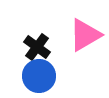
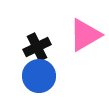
black cross: rotated 28 degrees clockwise
